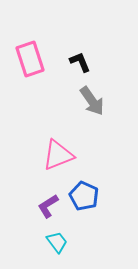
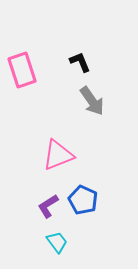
pink rectangle: moved 8 px left, 11 px down
blue pentagon: moved 1 px left, 4 px down
